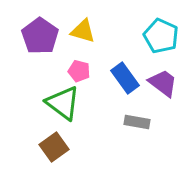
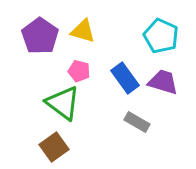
purple trapezoid: moved 1 px up; rotated 20 degrees counterclockwise
gray rectangle: rotated 20 degrees clockwise
